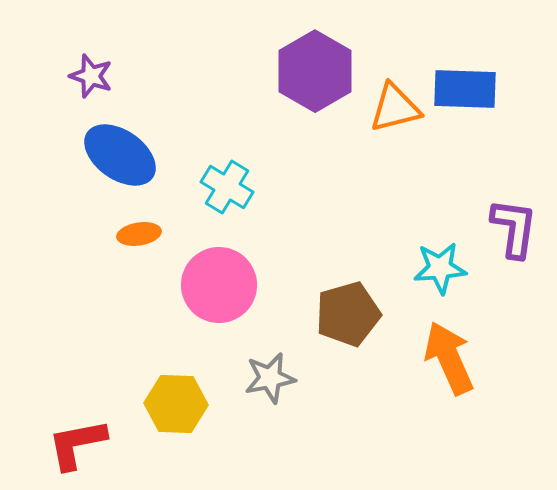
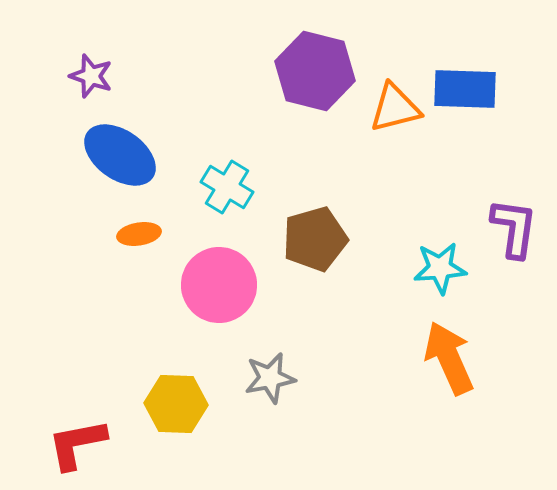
purple hexagon: rotated 16 degrees counterclockwise
brown pentagon: moved 33 px left, 75 px up
